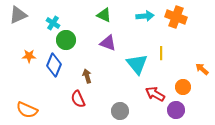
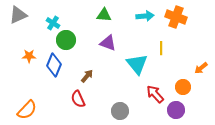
green triangle: rotated 21 degrees counterclockwise
yellow line: moved 5 px up
orange arrow: moved 1 px left, 1 px up; rotated 80 degrees counterclockwise
brown arrow: rotated 56 degrees clockwise
red arrow: rotated 18 degrees clockwise
orange semicircle: rotated 70 degrees counterclockwise
